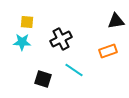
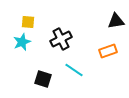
yellow square: moved 1 px right
cyan star: rotated 24 degrees counterclockwise
